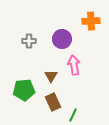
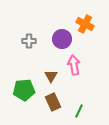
orange cross: moved 6 px left, 3 px down; rotated 30 degrees clockwise
green line: moved 6 px right, 4 px up
